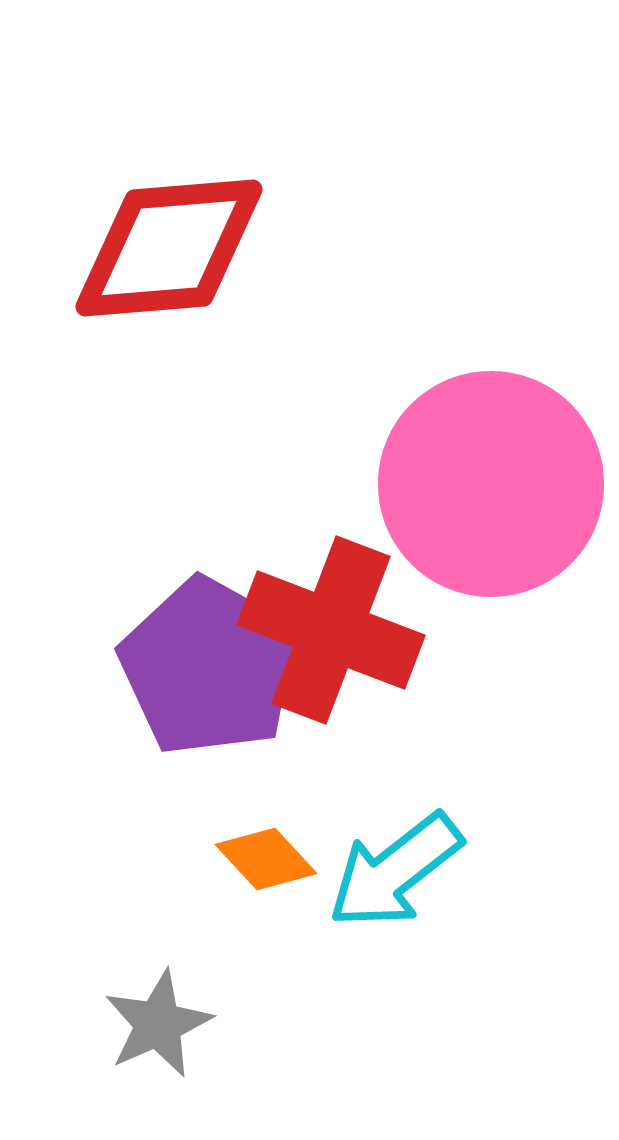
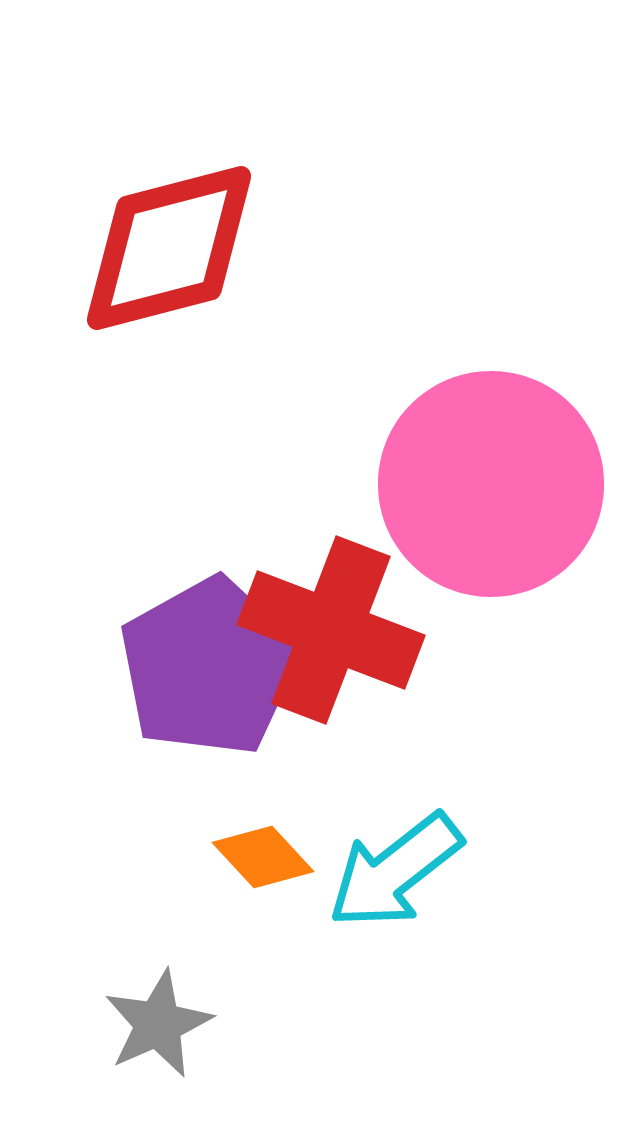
red diamond: rotated 10 degrees counterclockwise
purple pentagon: rotated 14 degrees clockwise
orange diamond: moved 3 px left, 2 px up
